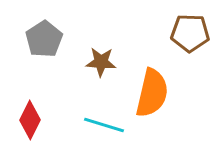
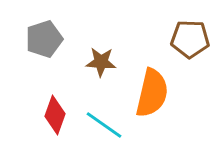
brown pentagon: moved 6 px down
gray pentagon: rotated 15 degrees clockwise
red diamond: moved 25 px right, 5 px up; rotated 6 degrees counterclockwise
cyan line: rotated 18 degrees clockwise
